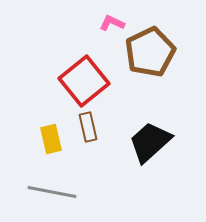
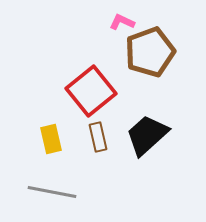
pink L-shape: moved 10 px right, 1 px up
brown pentagon: rotated 6 degrees clockwise
red square: moved 7 px right, 10 px down
brown rectangle: moved 10 px right, 10 px down
black trapezoid: moved 3 px left, 7 px up
